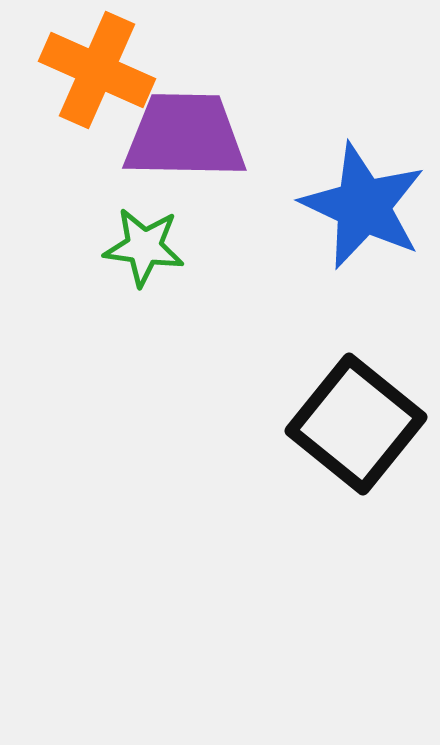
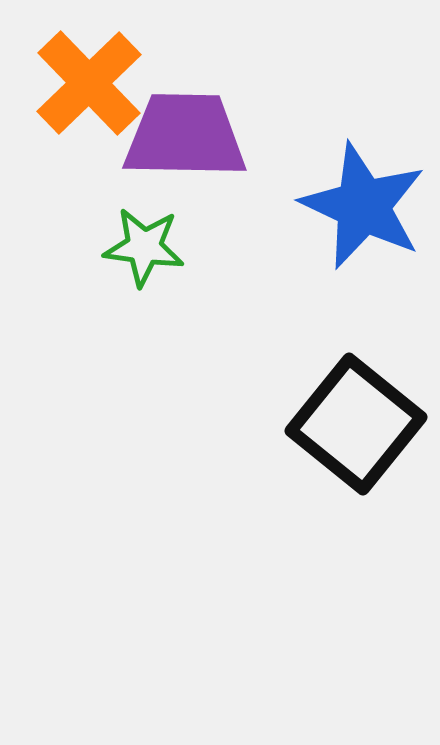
orange cross: moved 8 px left, 13 px down; rotated 22 degrees clockwise
